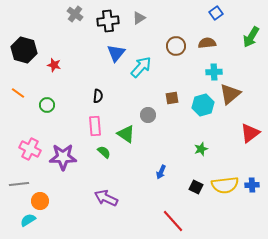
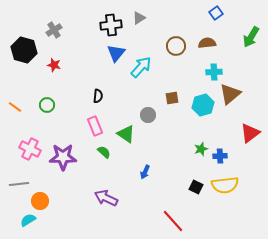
gray cross: moved 21 px left, 16 px down; rotated 21 degrees clockwise
black cross: moved 3 px right, 4 px down
orange line: moved 3 px left, 14 px down
pink rectangle: rotated 18 degrees counterclockwise
blue arrow: moved 16 px left
blue cross: moved 32 px left, 29 px up
